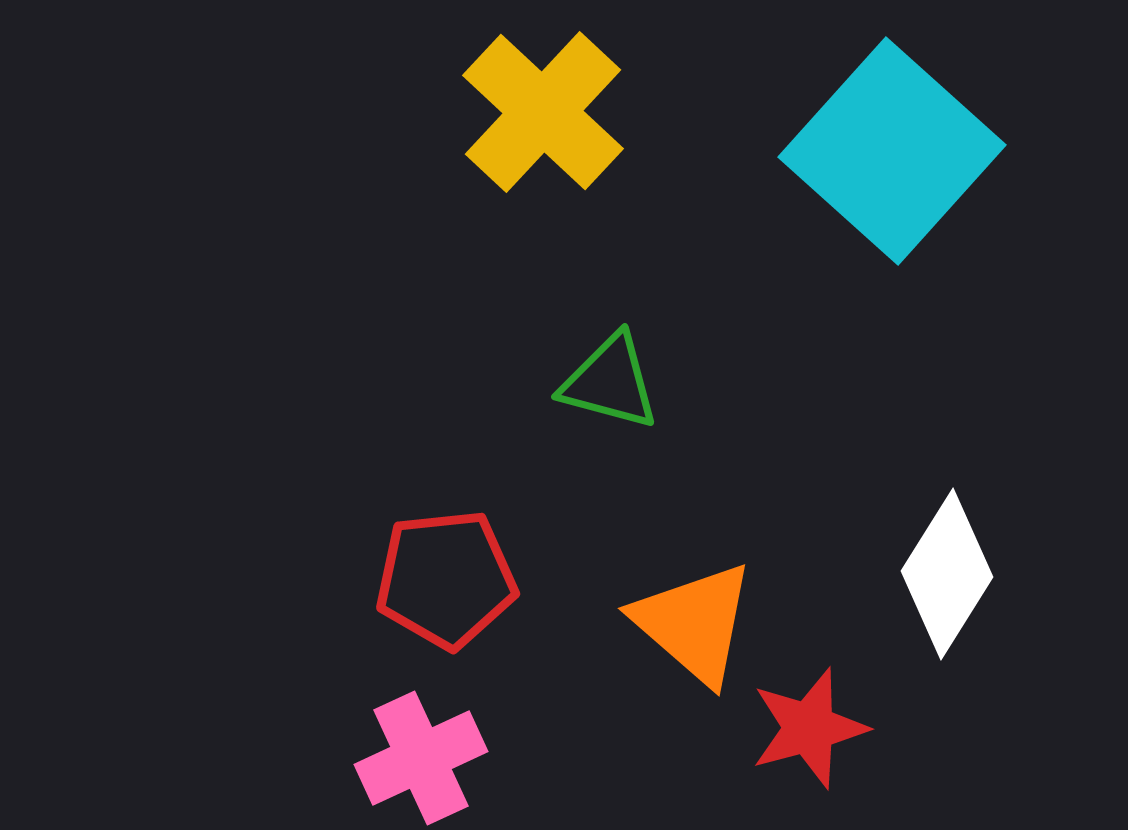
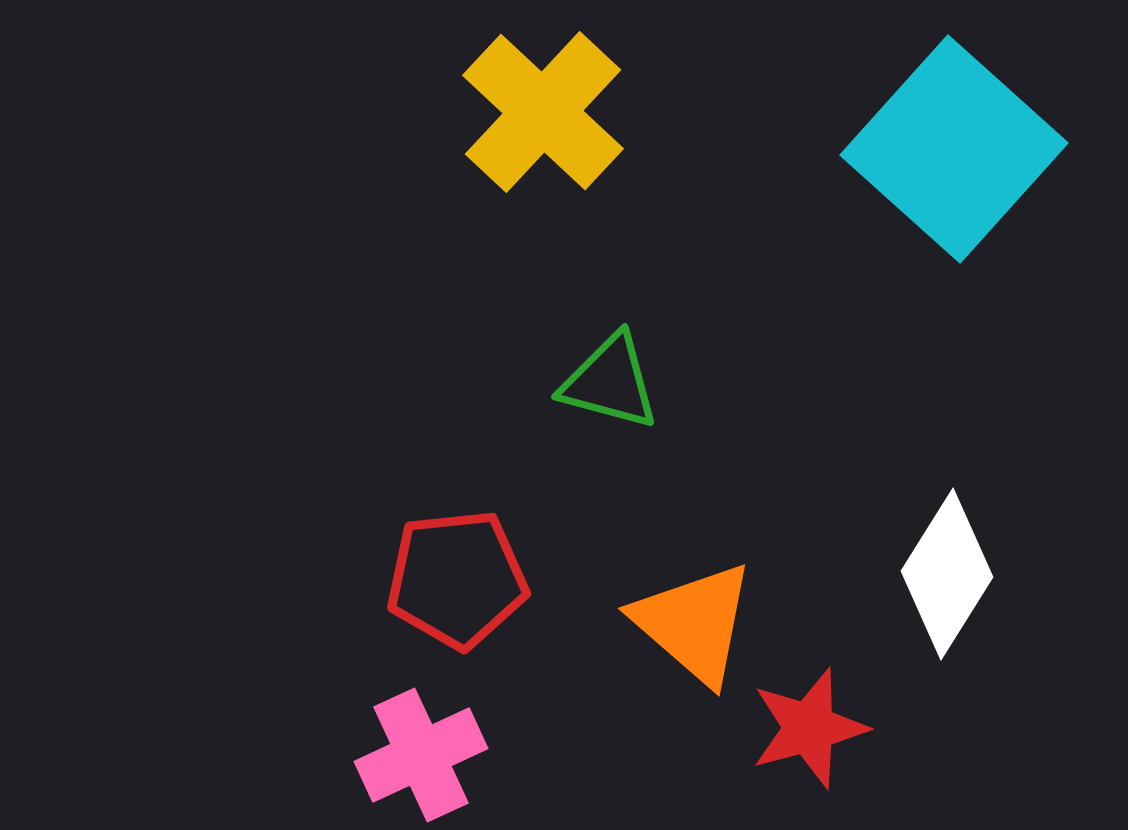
cyan square: moved 62 px right, 2 px up
red pentagon: moved 11 px right
pink cross: moved 3 px up
